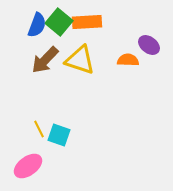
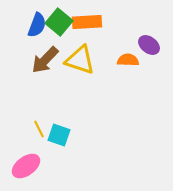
pink ellipse: moved 2 px left
